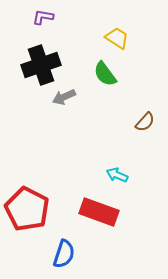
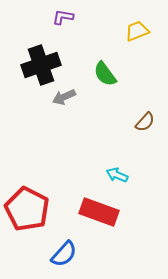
purple L-shape: moved 20 px right
yellow trapezoid: moved 20 px right, 7 px up; rotated 55 degrees counterclockwise
blue semicircle: rotated 24 degrees clockwise
